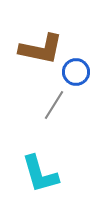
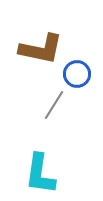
blue circle: moved 1 px right, 2 px down
cyan L-shape: rotated 24 degrees clockwise
